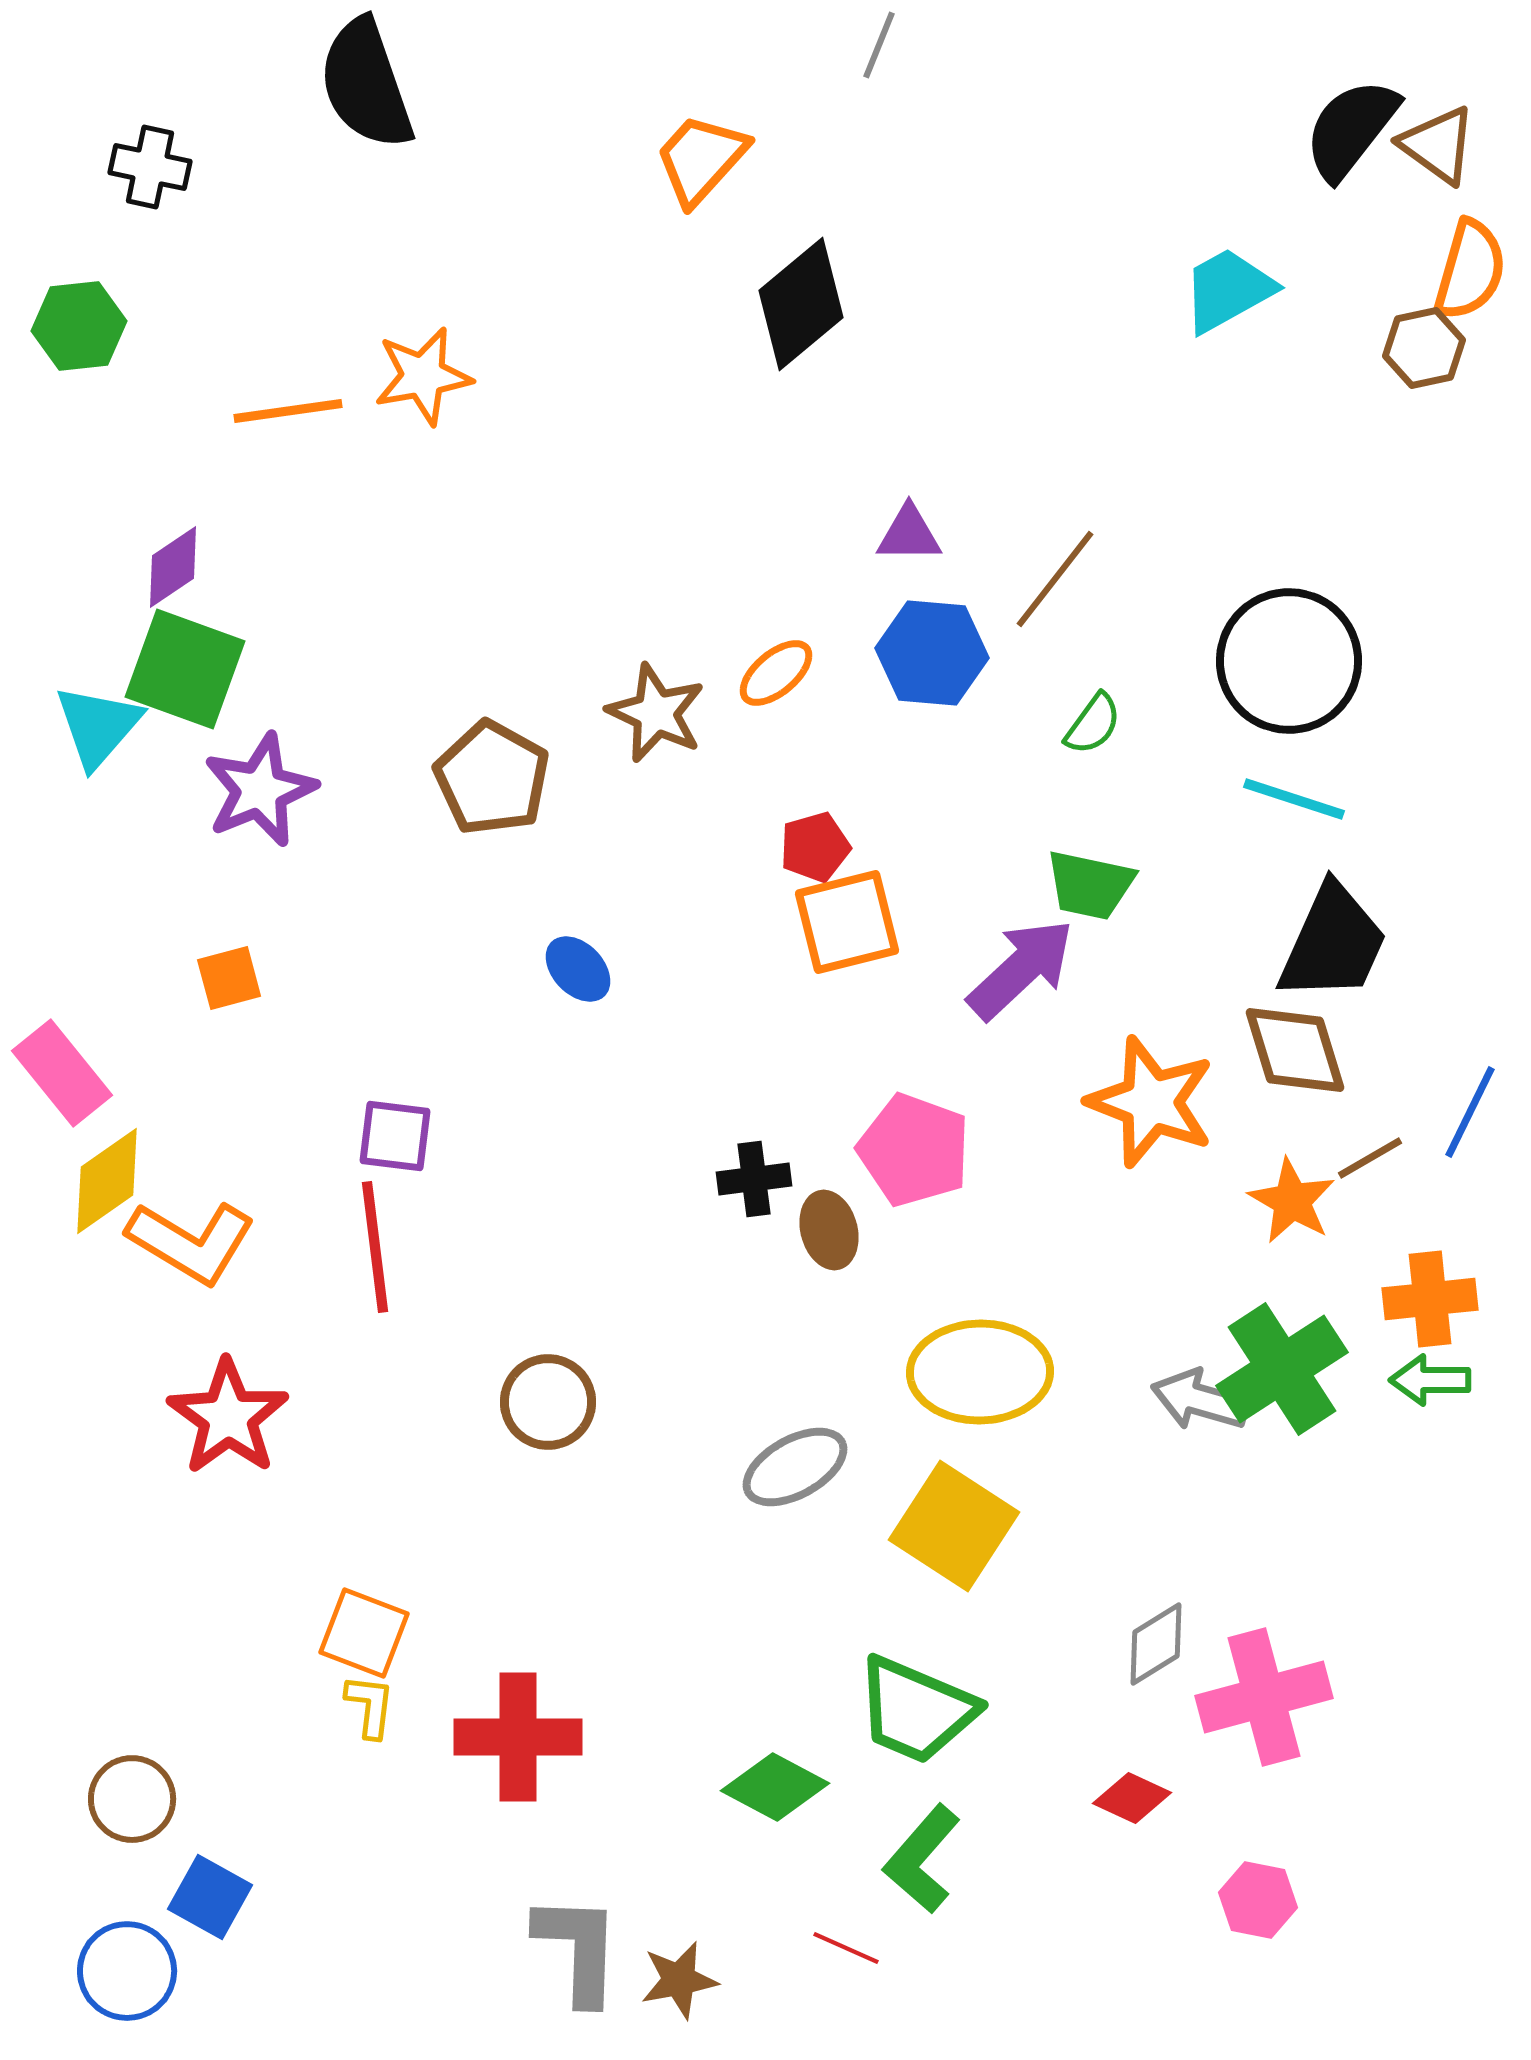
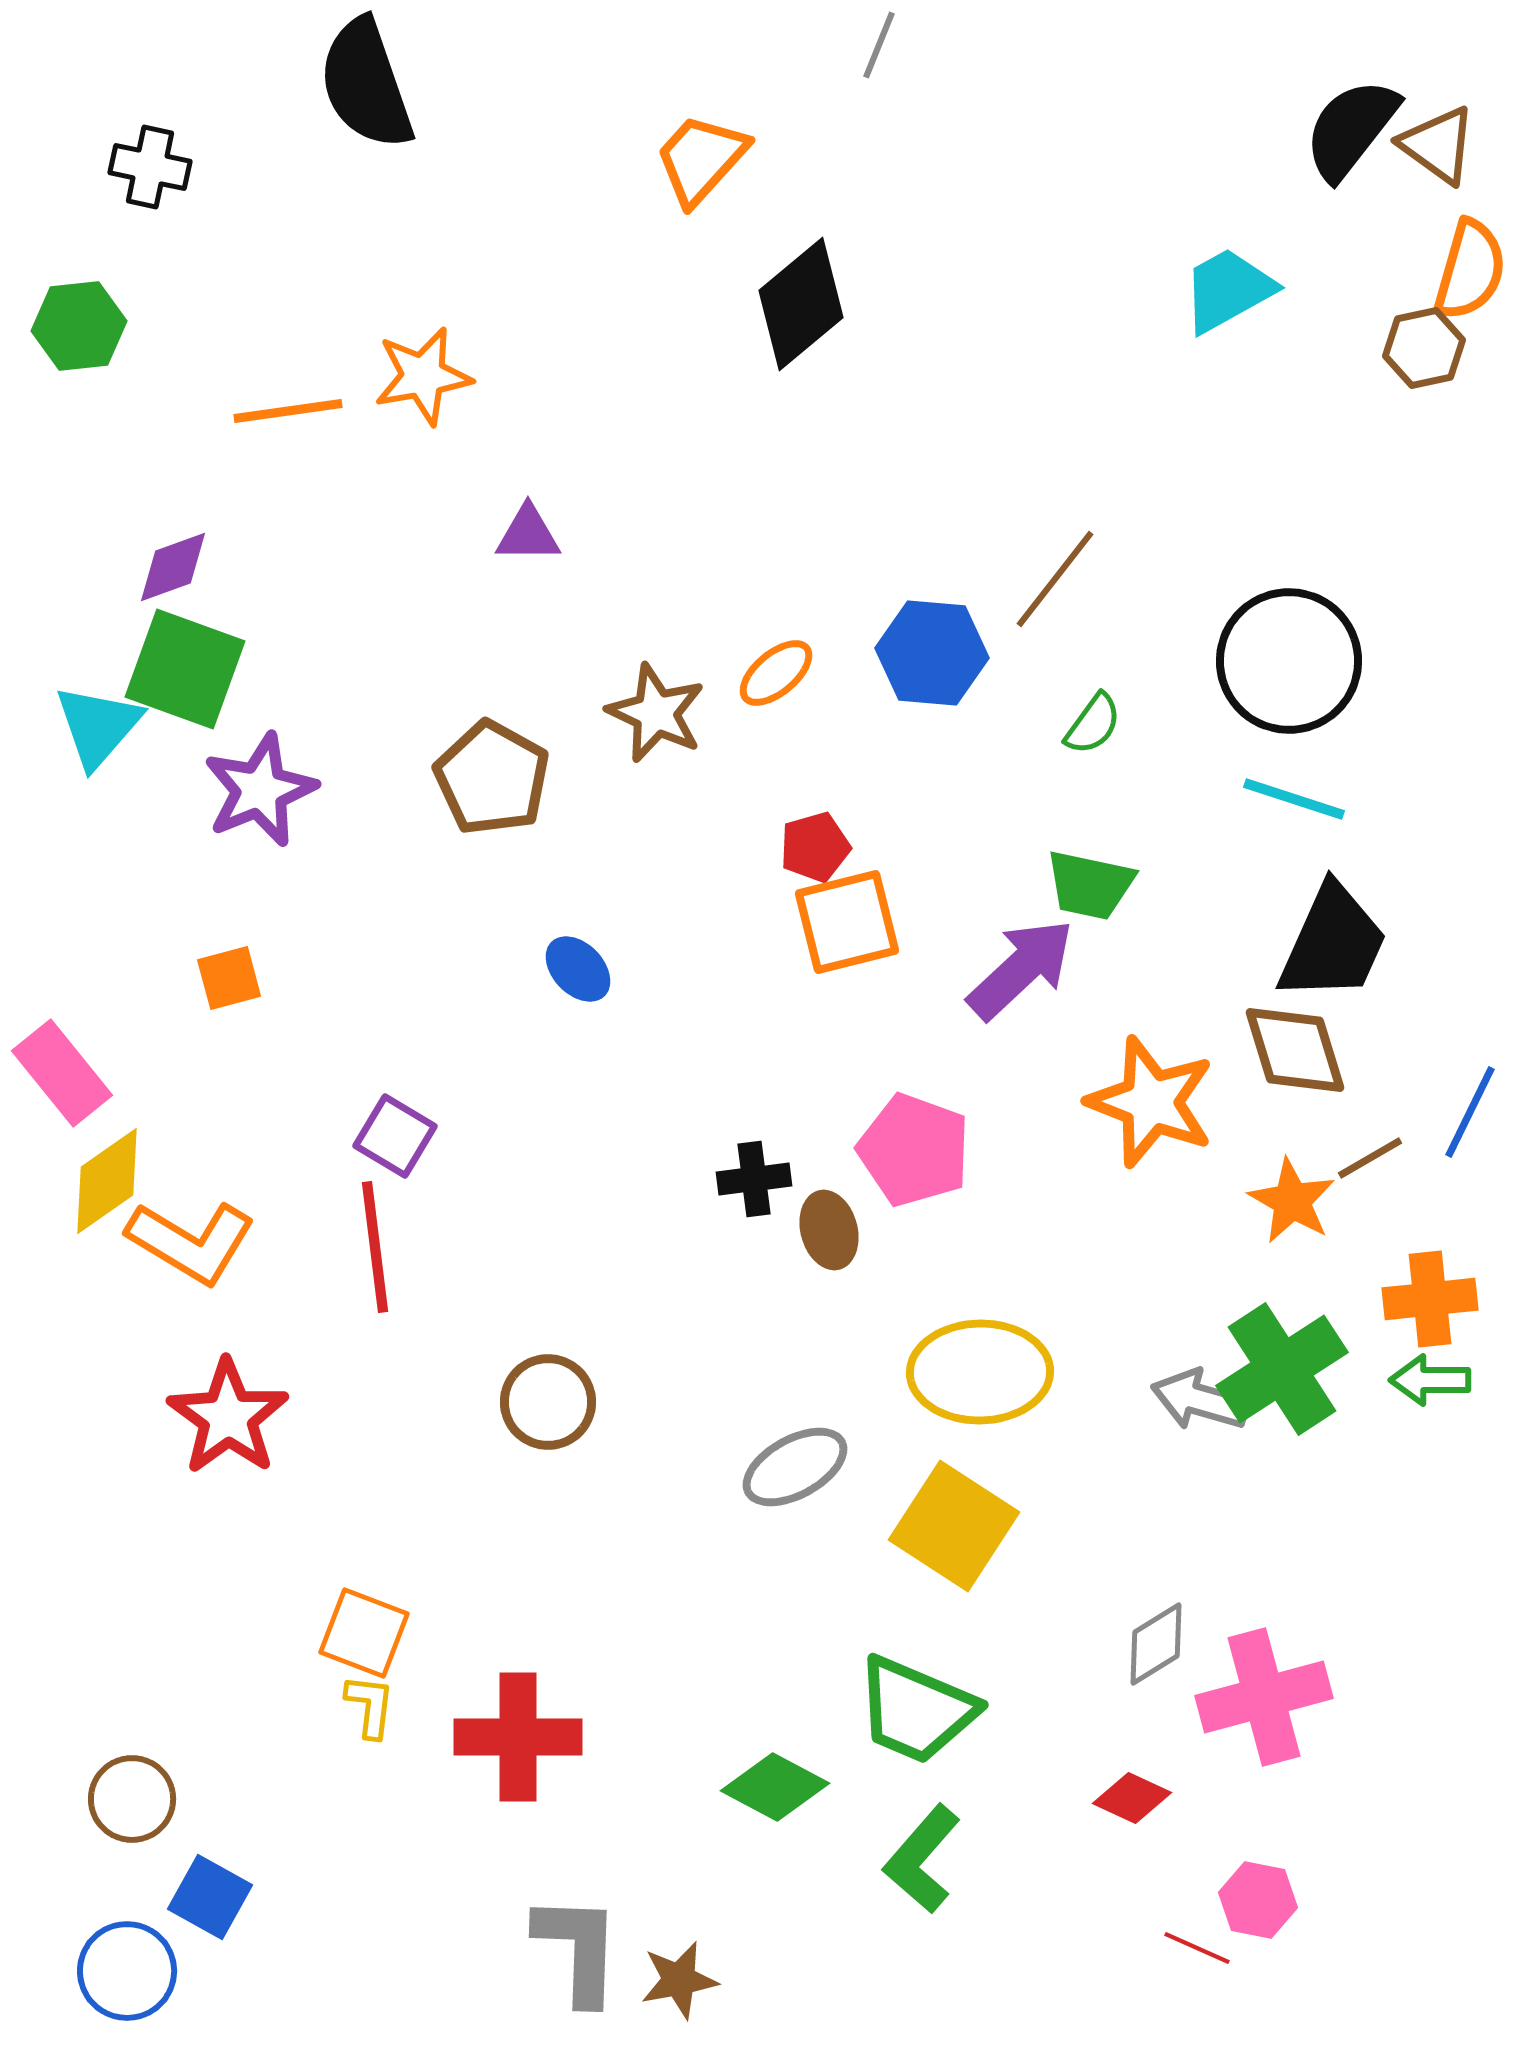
purple triangle at (909, 534): moved 381 px left
purple diamond at (173, 567): rotated 14 degrees clockwise
purple square at (395, 1136): rotated 24 degrees clockwise
red line at (846, 1948): moved 351 px right
